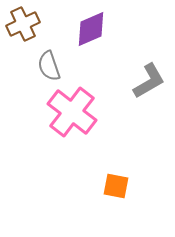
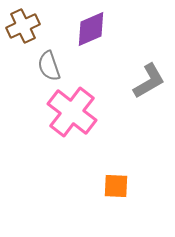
brown cross: moved 2 px down
orange square: rotated 8 degrees counterclockwise
